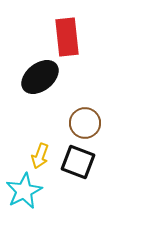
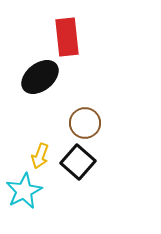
black square: rotated 20 degrees clockwise
